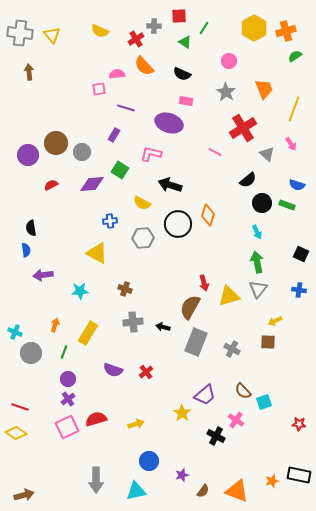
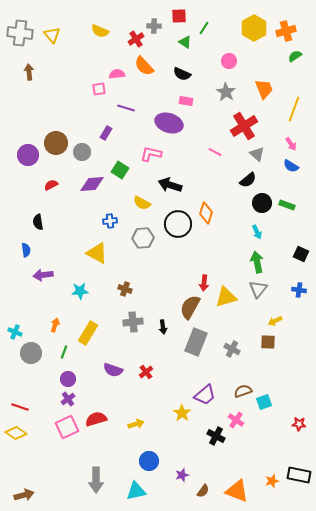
red cross at (243, 128): moved 1 px right, 2 px up
purple rectangle at (114, 135): moved 8 px left, 2 px up
gray triangle at (267, 154): moved 10 px left
blue semicircle at (297, 185): moved 6 px left, 19 px up; rotated 14 degrees clockwise
orange diamond at (208, 215): moved 2 px left, 2 px up
black semicircle at (31, 228): moved 7 px right, 6 px up
red arrow at (204, 283): rotated 21 degrees clockwise
yellow triangle at (229, 296): moved 3 px left, 1 px down
black arrow at (163, 327): rotated 112 degrees counterclockwise
brown semicircle at (243, 391): rotated 114 degrees clockwise
